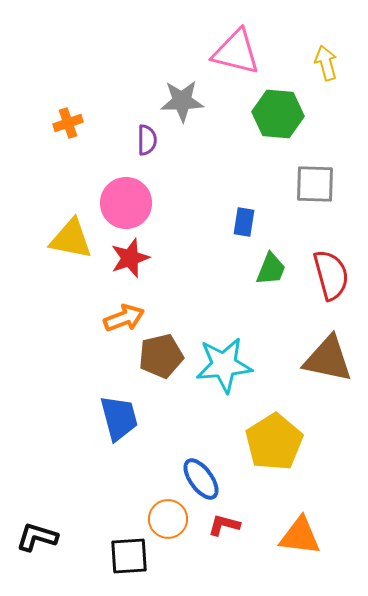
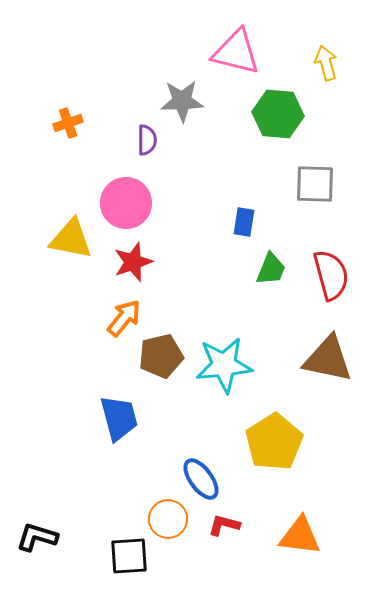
red star: moved 3 px right, 4 px down
orange arrow: rotated 30 degrees counterclockwise
